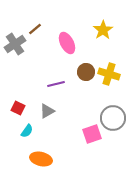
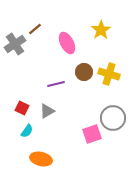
yellow star: moved 2 px left
brown circle: moved 2 px left
red square: moved 4 px right
